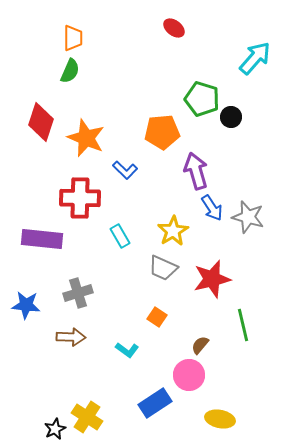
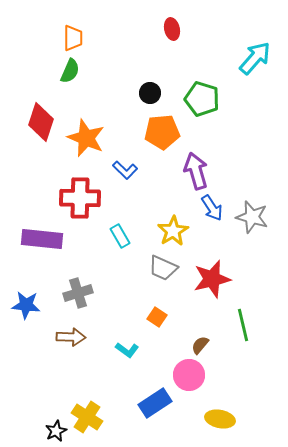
red ellipse: moved 2 px left, 1 px down; rotated 40 degrees clockwise
black circle: moved 81 px left, 24 px up
gray star: moved 4 px right
black star: moved 1 px right, 2 px down
